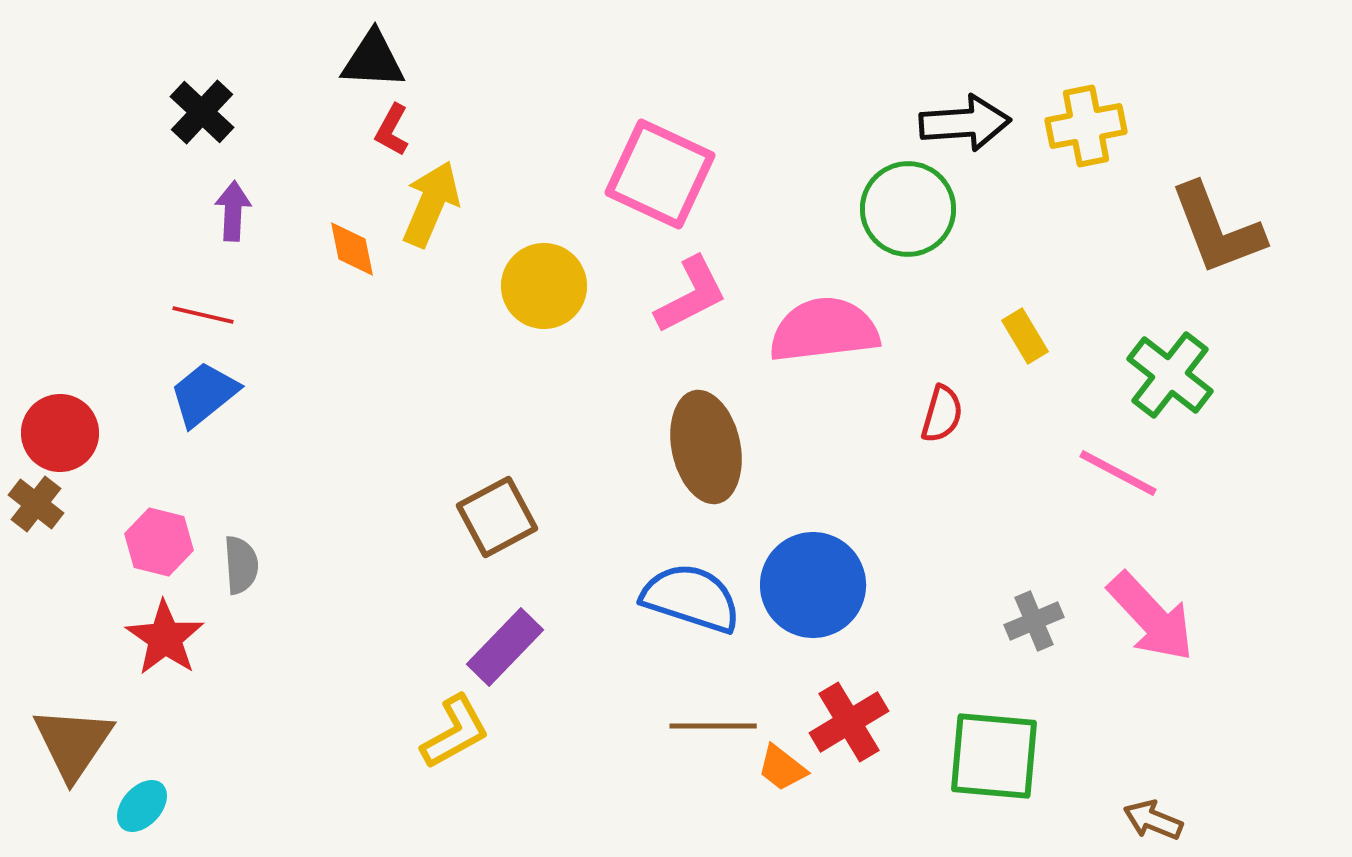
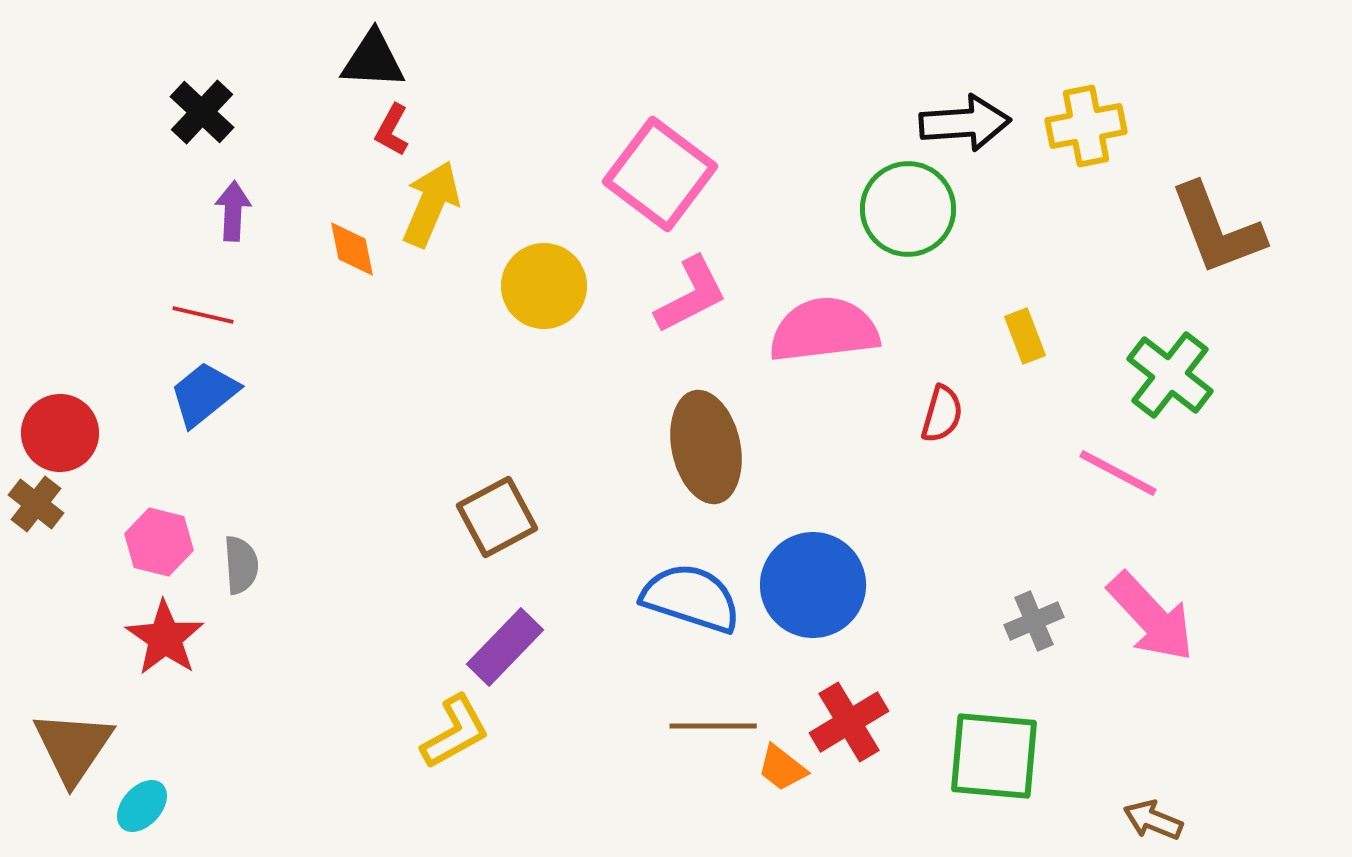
pink square: rotated 12 degrees clockwise
yellow rectangle: rotated 10 degrees clockwise
brown triangle: moved 4 px down
